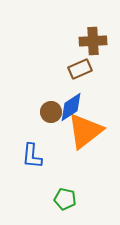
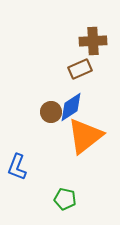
orange triangle: moved 5 px down
blue L-shape: moved 15 px left, 11 px down; rotated 16 degrees clockwise
